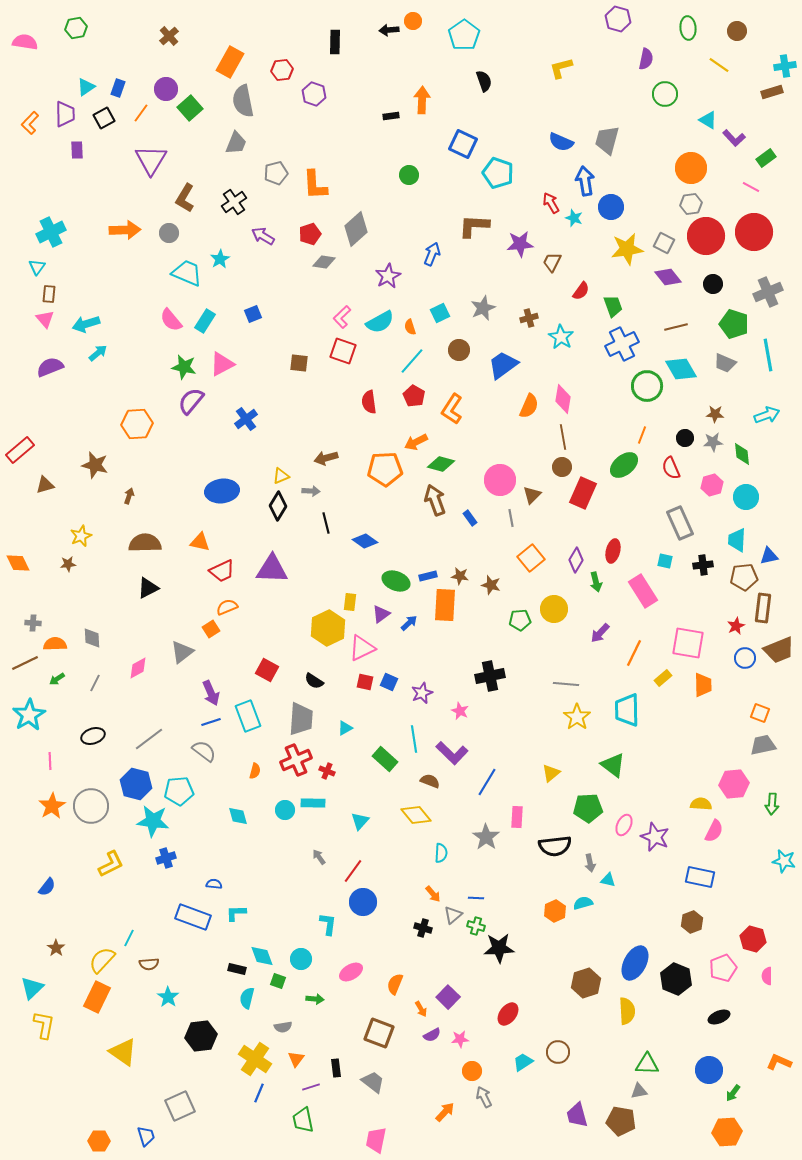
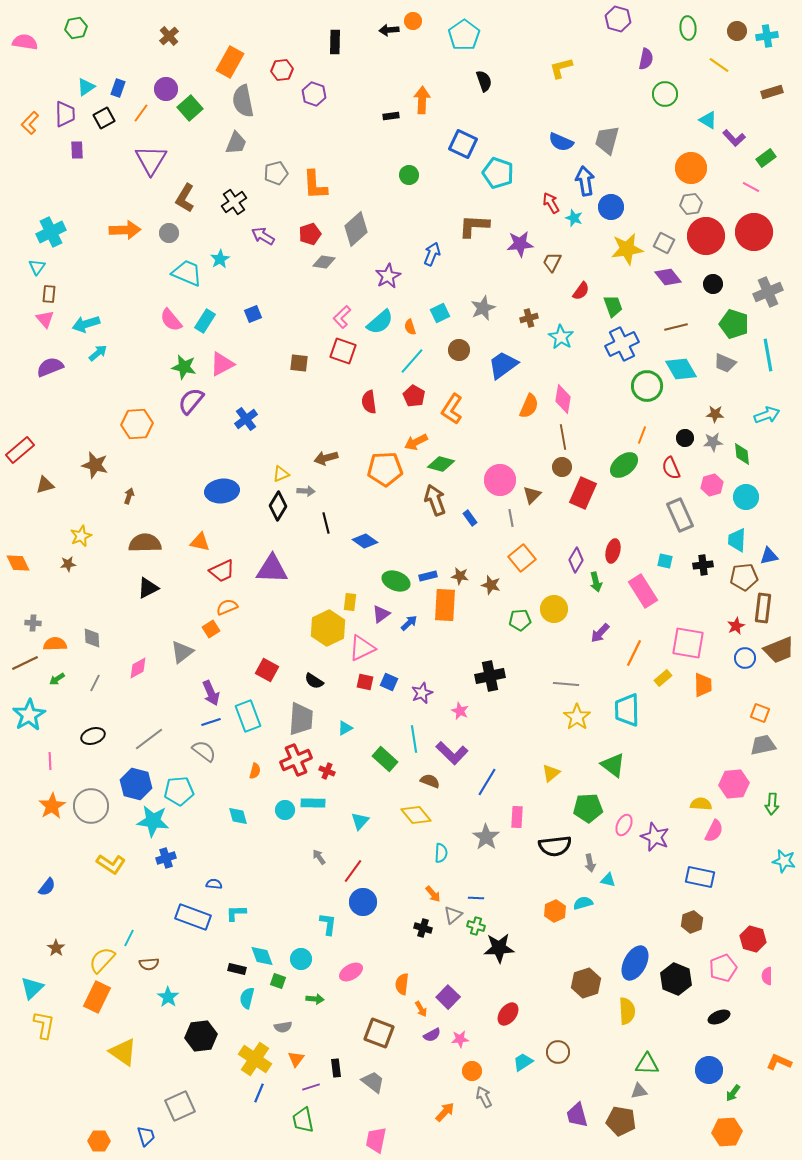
cyan cross at (785, 66): moved 18 px left, 30 px up
cyan semicircle at (380, 322): rotated 12 degrees counterclockwise
yellow triangle at (281, 476): moved 2 px up
gray arrow at (311, 491): moved 5 px left
gray rectangle at (680, 523): moved 8 px up
orange square at (531, 558): moved 9 px left
yellow L-shape at (111, 864): rotated 60 degrees clockwise
orange semicircle at (395, 984): moved 7 px right; rotated 15 degrees counterclockwise
